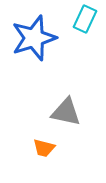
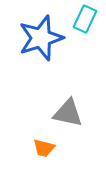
blue star: moved 7 px right
gray triangle: moved 2 px right, 1 px down
